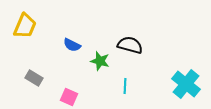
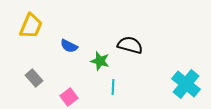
yellow trapezoid: moved 6 px right
blue semicircle: moved 3 px left, 1 px down
gray rectangle: rotated 18 degrees clockwise
cyan line: moved 12 px left, 1 px down
pink square: rotated 30 degrees clockwise
